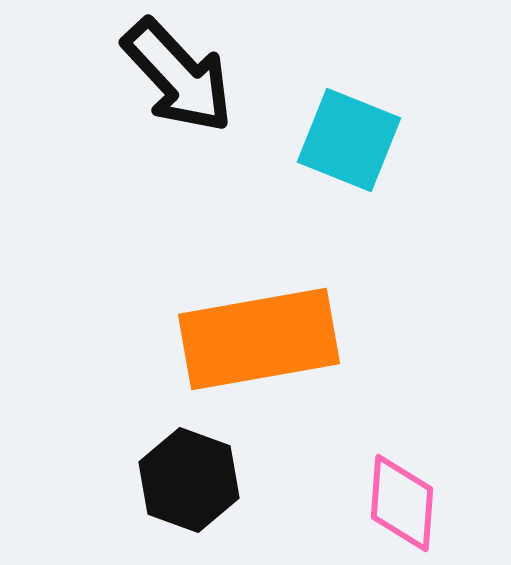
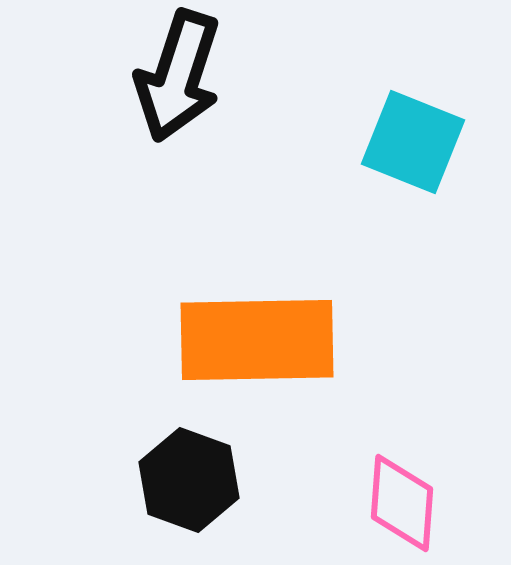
black arrow: rotated 61 degrees clockwise
cyan square: moved 64 px right, 2 px down
orange rectangle: moved 2 px left, 1 px down; rotated 9 degrees clockwise
